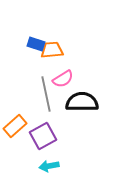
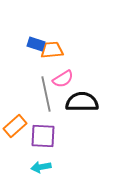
purple square: rotated 32 degrees clockwise
cyan arrow: moved 8 px left, 1 px down
